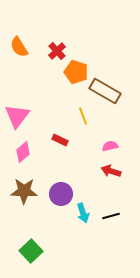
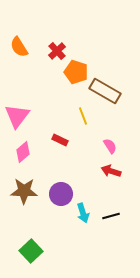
pink semicircle: rotated 70 degrees clockwise
